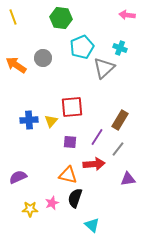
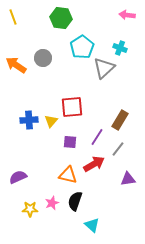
cyan pentagon: rotated 10 degrees counterclockwise
red arrow: rotated 25 degrees counterclockwise
black semicircle: moved 3 px down
